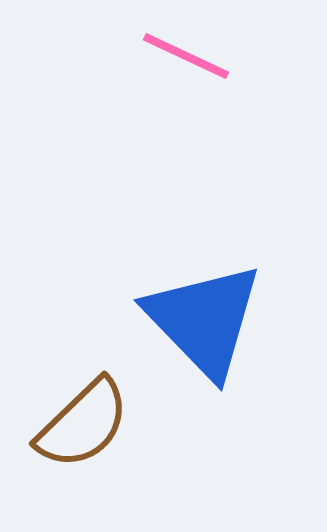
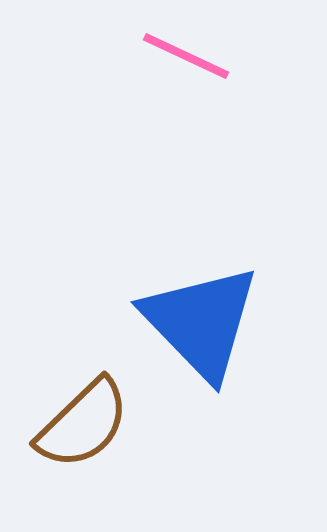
blue triangle: moved 3 px left, 2 px down
